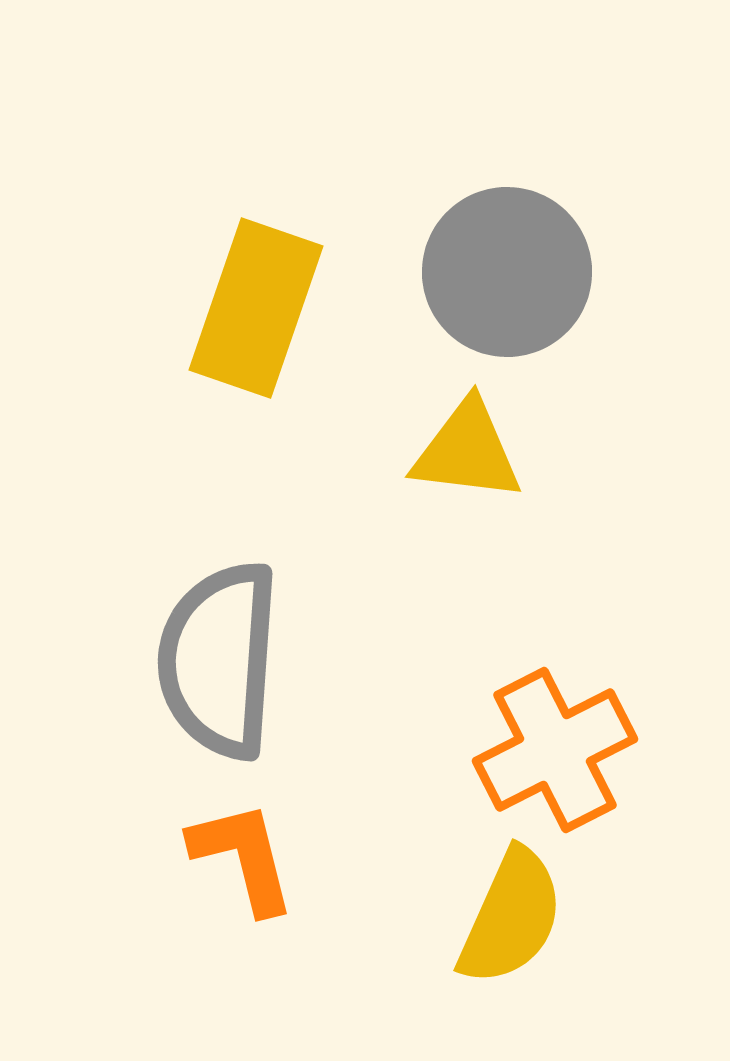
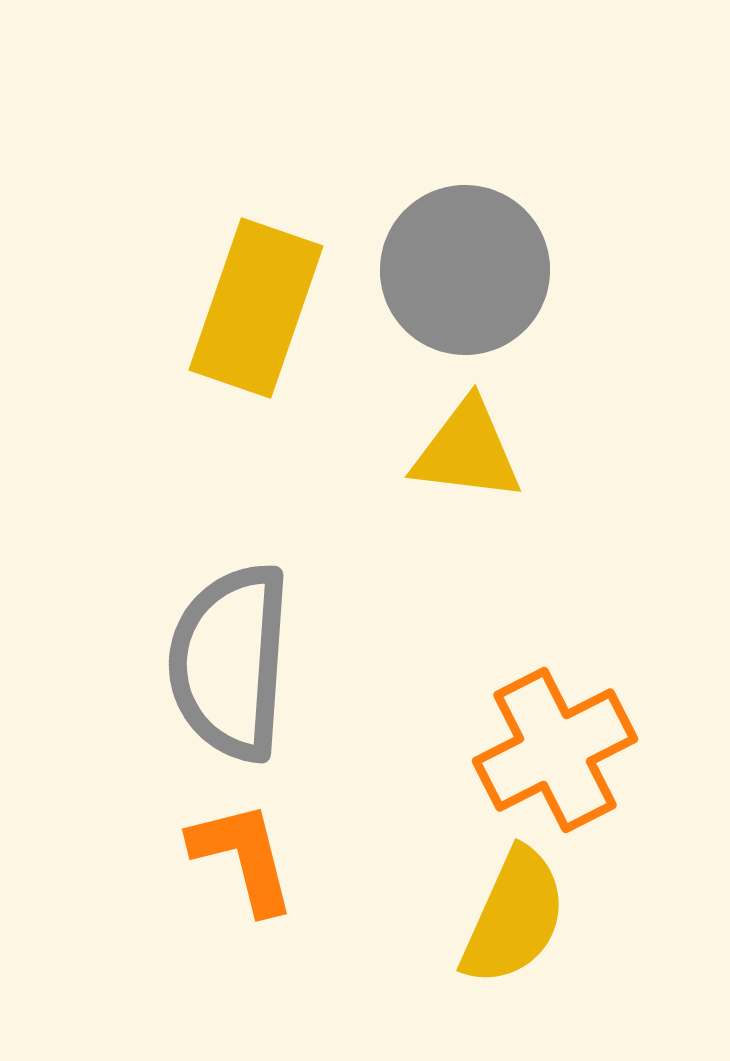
gray circle: moved 42 px left, 2 px up
gray semicircle: moved 11 px right, 2 px down
yellow semicircle: moved 3 px right
